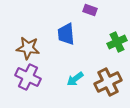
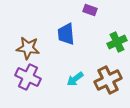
brown cross: moved 2 px up
